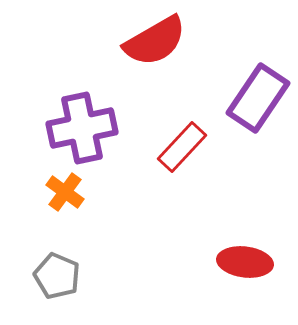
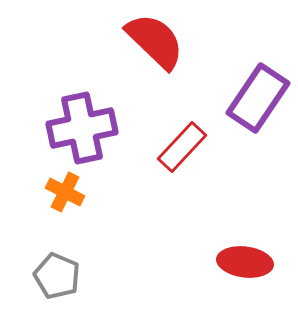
red semicircle: rotated 106 degrees counterclockwise
orange cross: rotated 9 degrees counterclockwise
